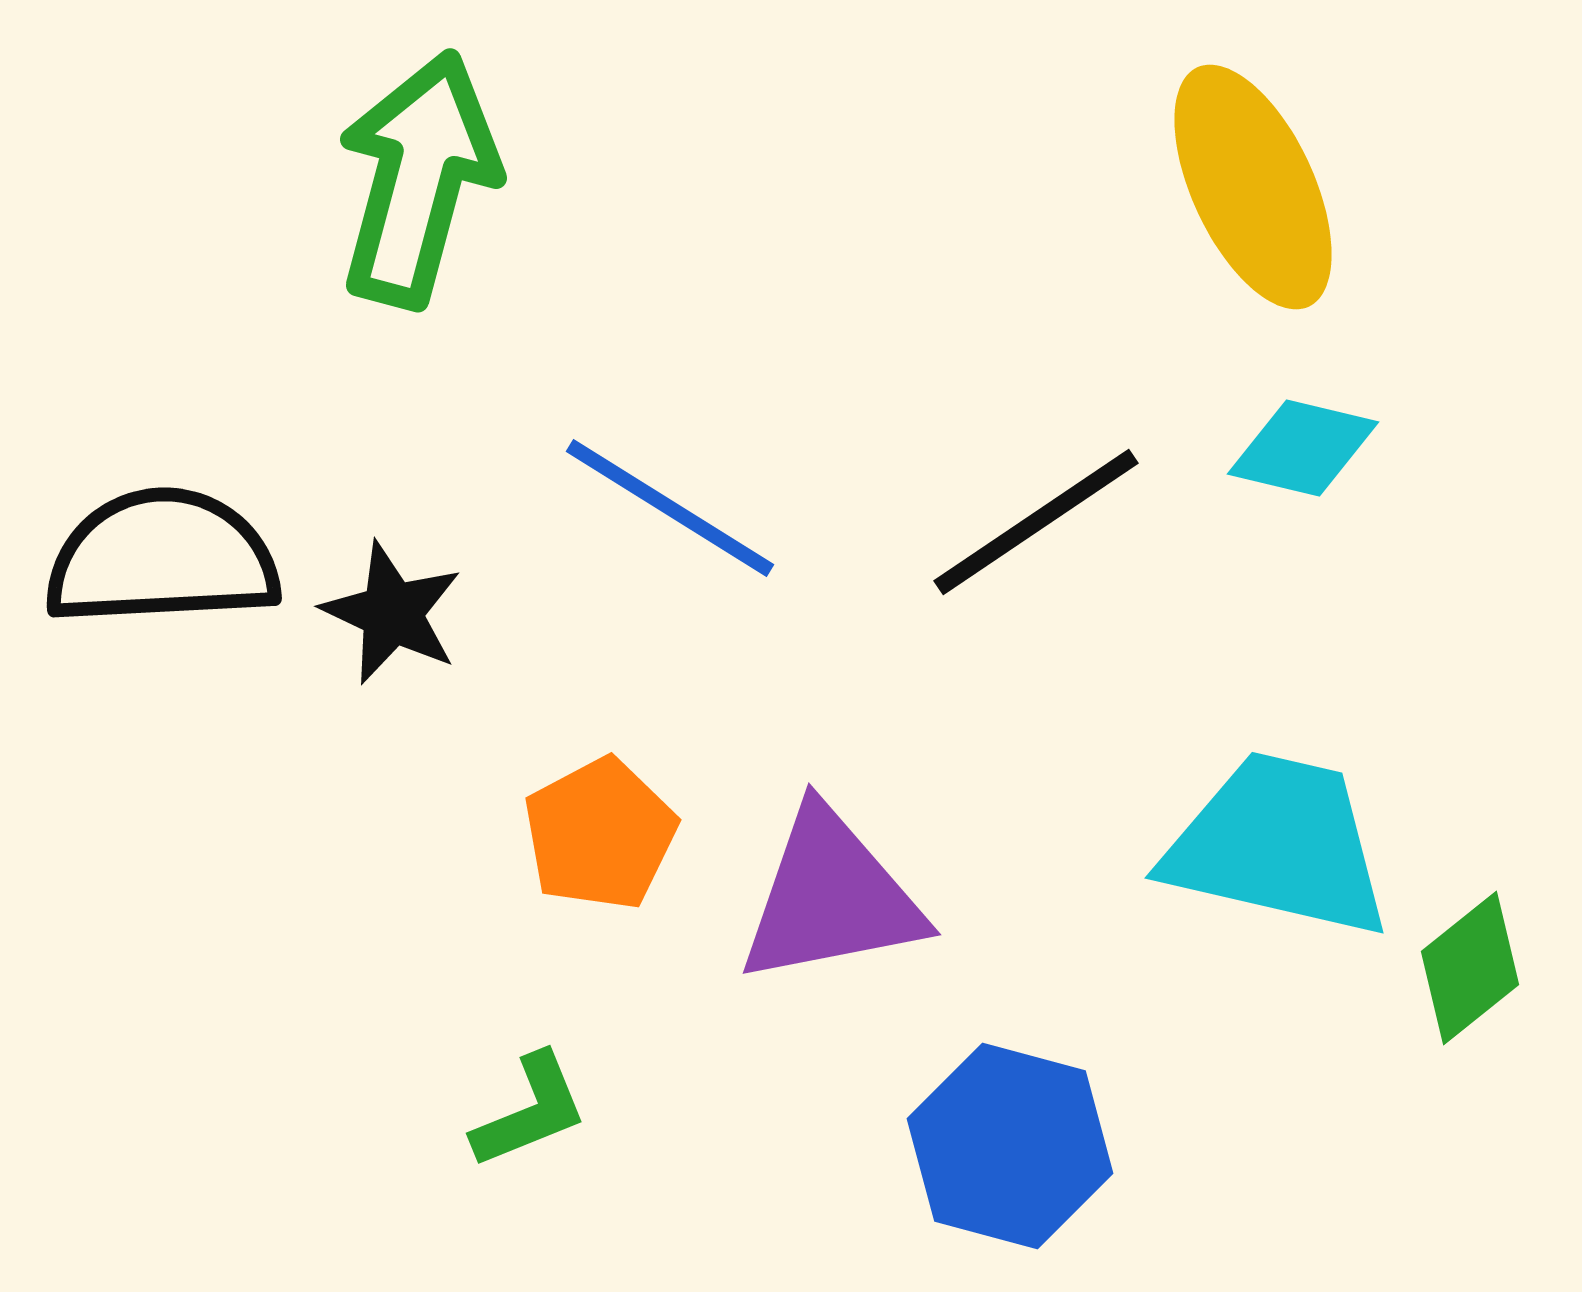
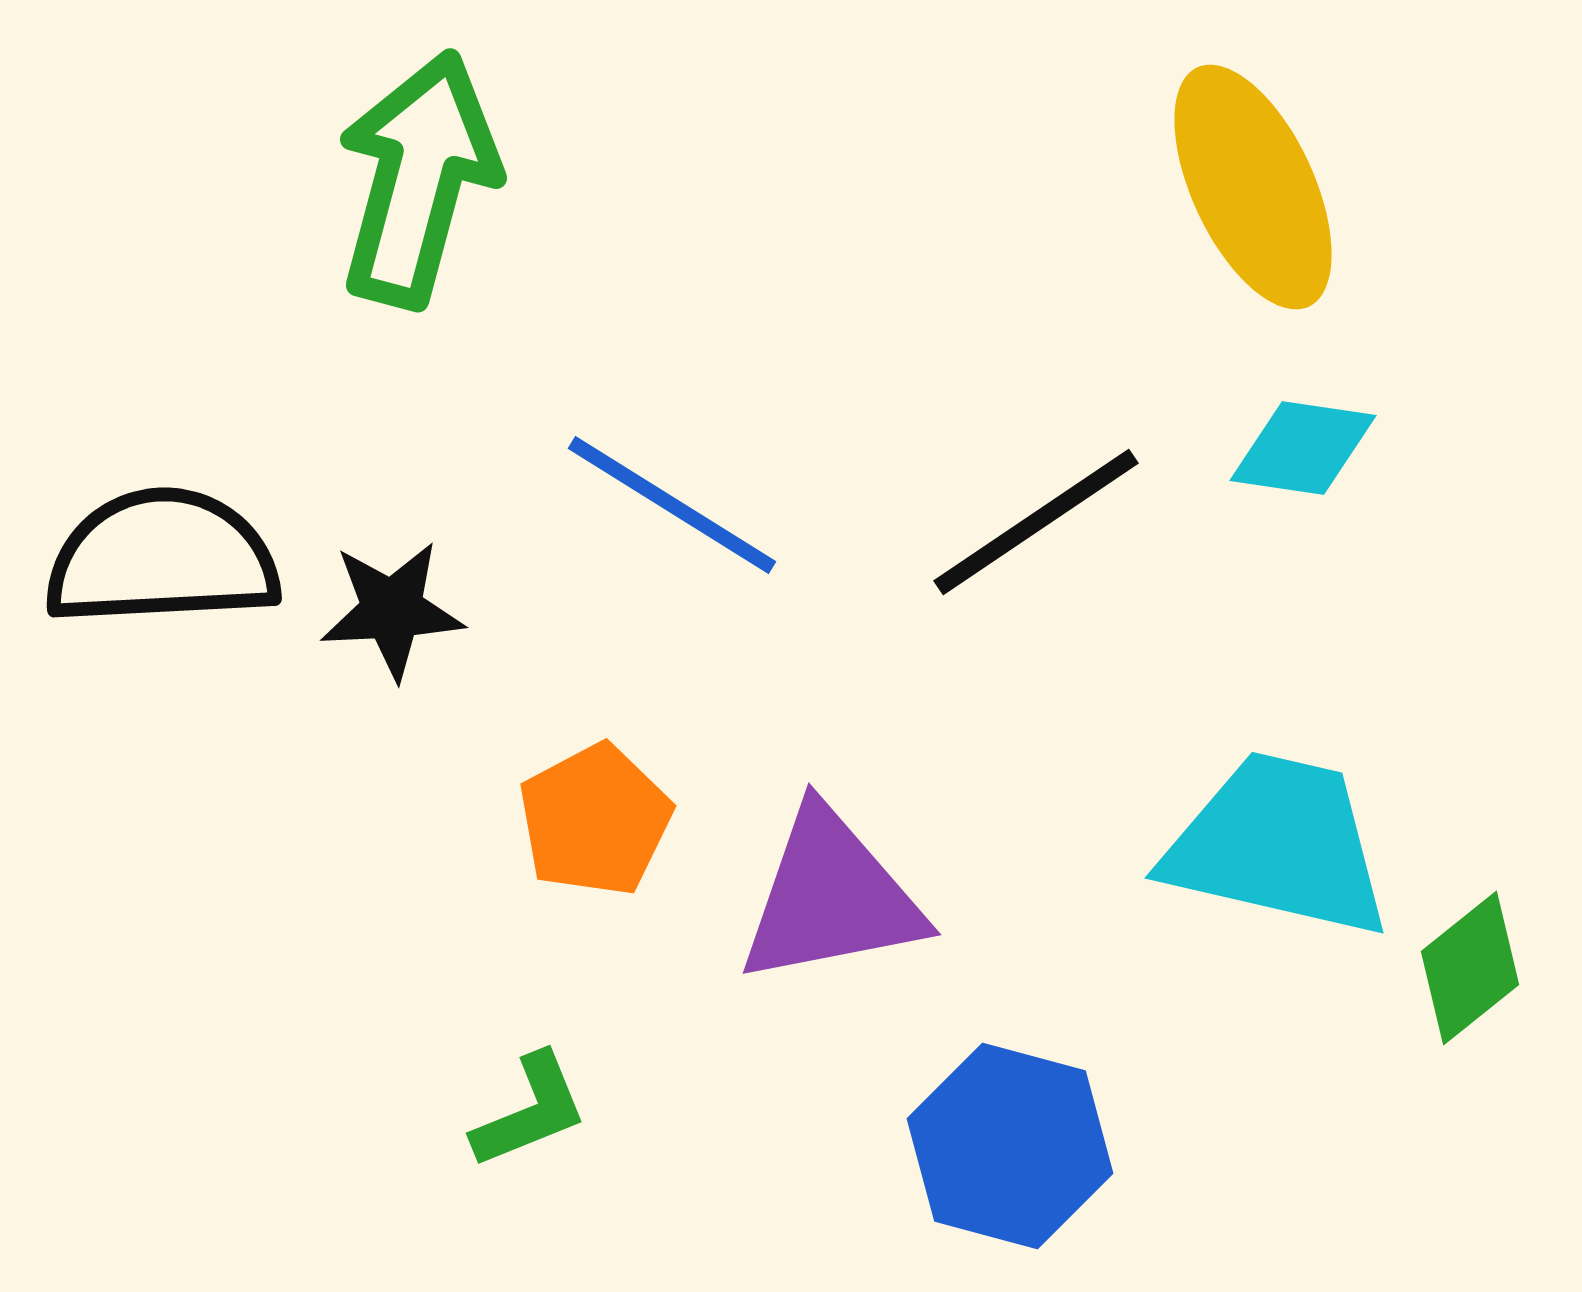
cyan diamond: rotated 5 degrees counterclockwise
blue line: moved 2 px right, 3 px up
black star: moved 3 px up; rotated 28 degrees counterclockwise
orange pentagon: moved 5 px left, 14 px up
